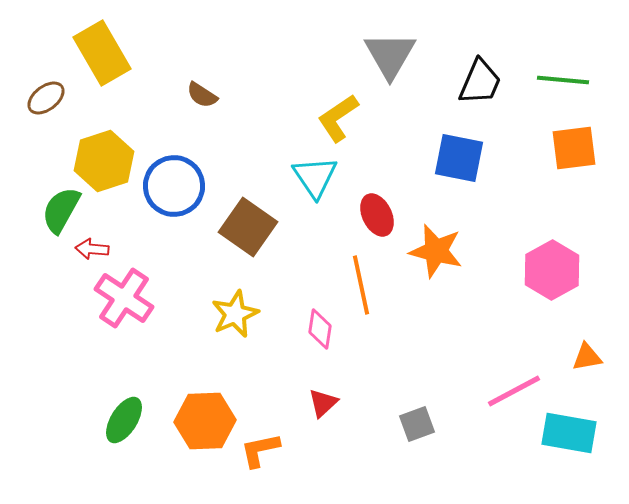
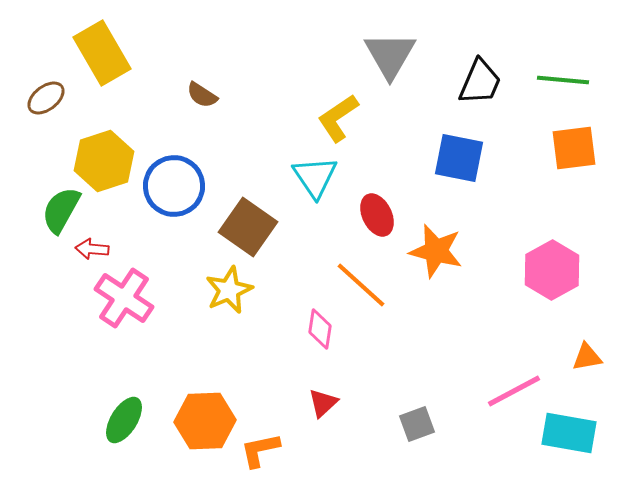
orange line: rotated 36 degrees counterclockwise
yellow star: moved 6 px left, 24 px up
